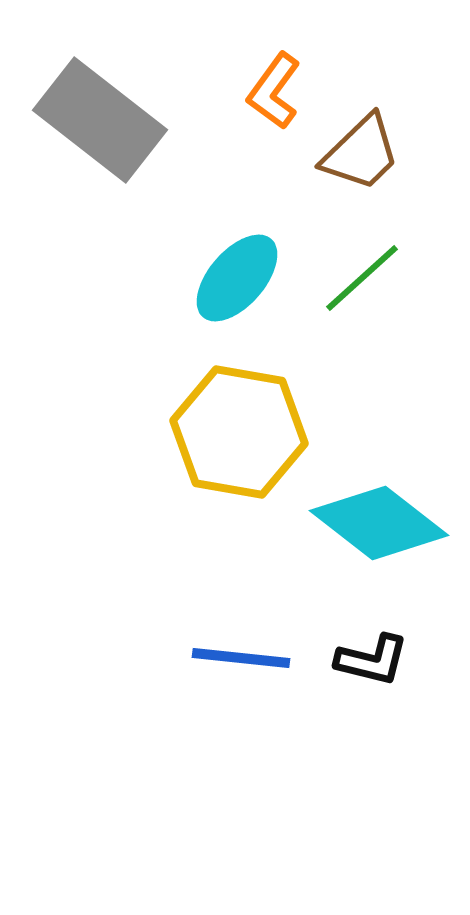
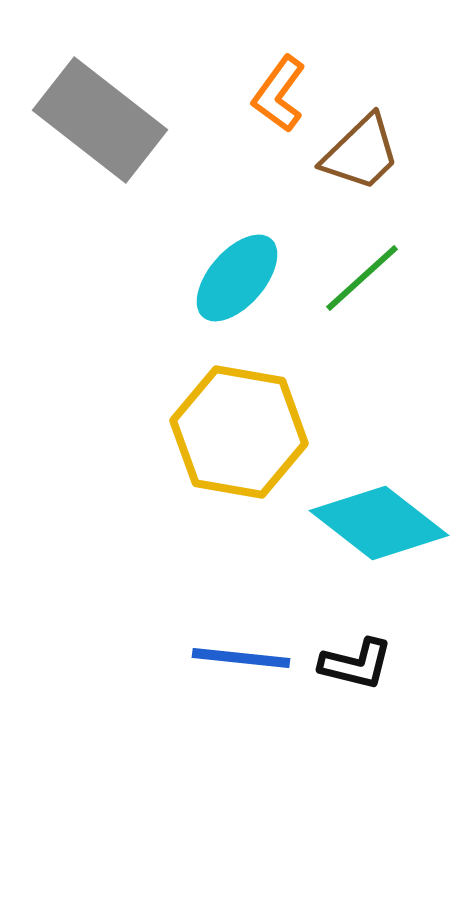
orange L-shape: moved 5 px right, 3 px down
black L-shape: moved 16 px left, 4 px down
